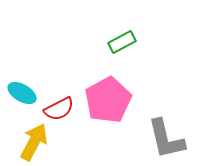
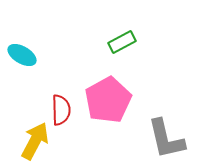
cyan ellipse: moved 38 px up
red semicircle: moved 2 px right, 1 px down; rotated 64 degrees counterclockwise
yellow arrow: moved 1 px right, 1 px up
